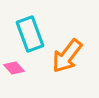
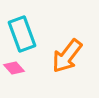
cyan rectangle: moved 8 px left
